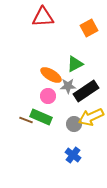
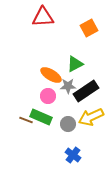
gray circle: moved 6 px left
